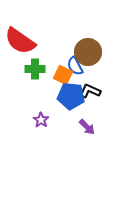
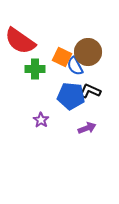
orange square: moved 1 px left, 18 px up
purple arrow: moved 1 px down; rotated 66 degrees counterclockwise
